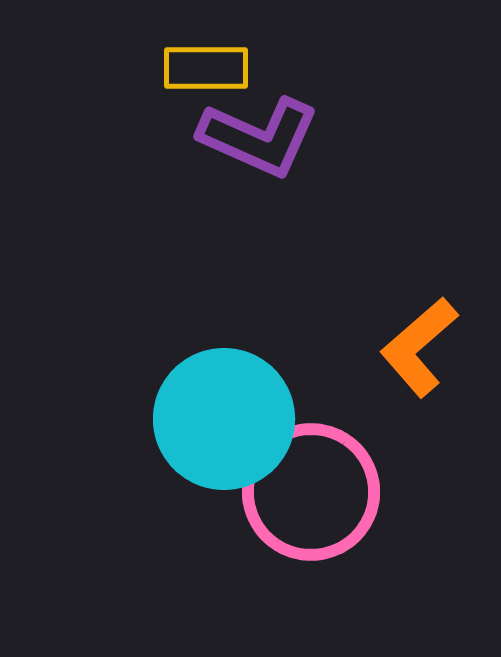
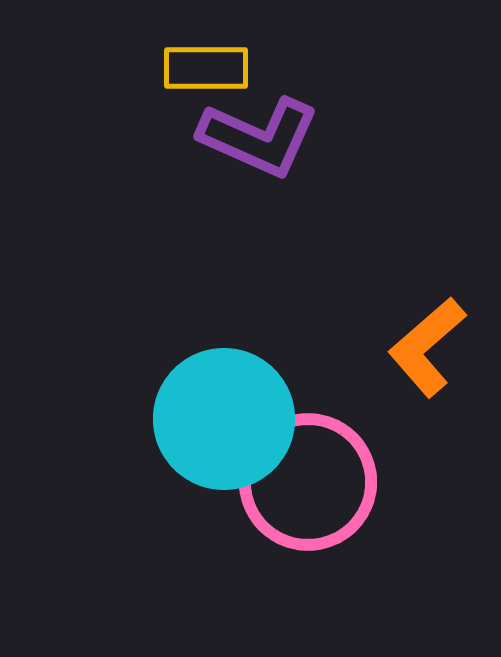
orange L-shape: moved 8 px right
pink circle: moved 3 px left, 10 px up
